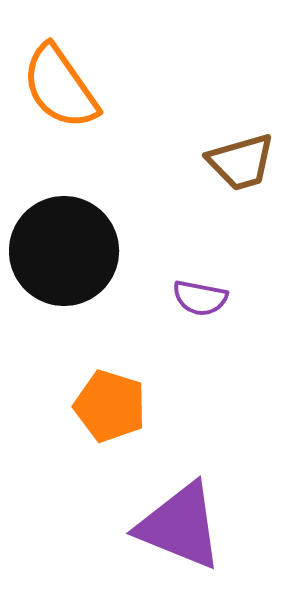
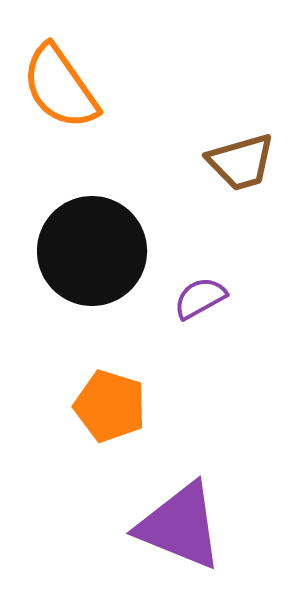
black circle: moved 28 px right
purple semicircle: rotated 140 degrees clockwise
